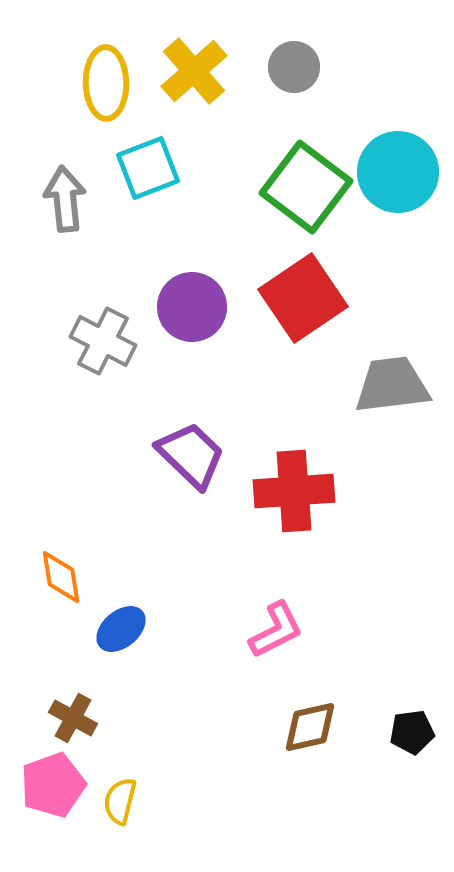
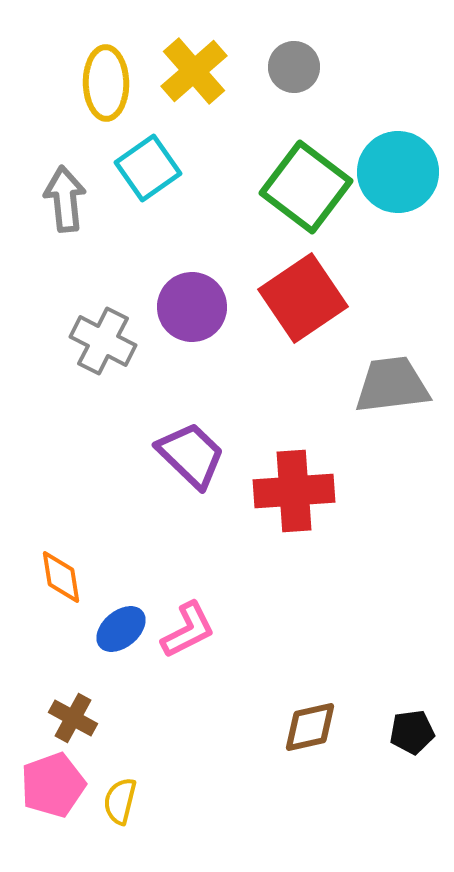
cyan square: rotated 14 degrees counterclockwise
pink L-shape: moved 88 px left
